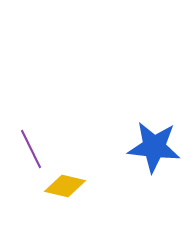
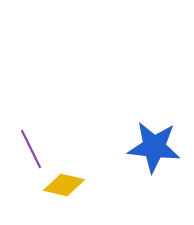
yellow diamond: moved 1 px left, 1 px up
